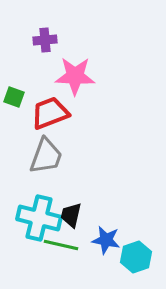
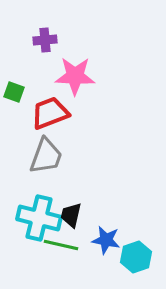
green square: moved 5 px up
